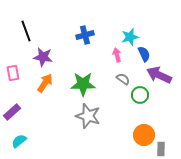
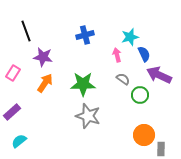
pink rectangle: rotated 42 degrees clockwise
